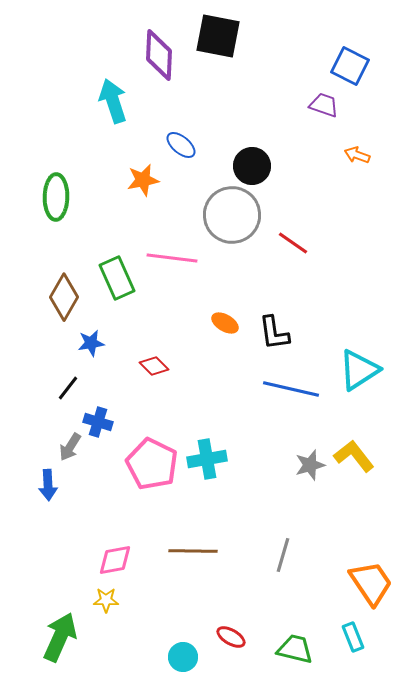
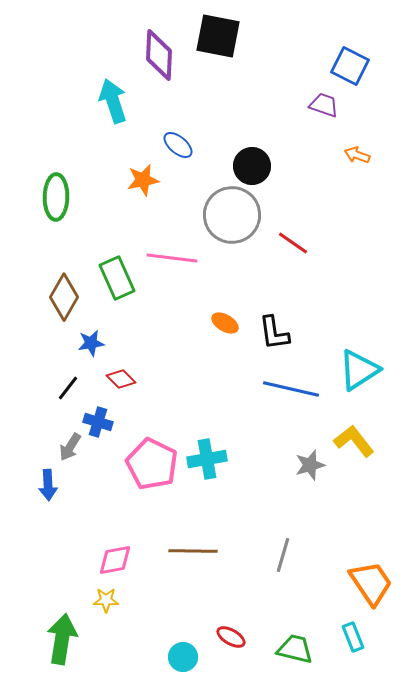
blue ellipse: moved 3 px left
red diamond: moved 33 px left, 13 px down
yellow L-shape: moved 15 px up
green arrow: moved 2 px right, 2 px down; rotated 15 degrees counterclockwise
